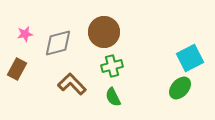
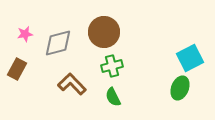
green ellipse: rotated 20 degrees counterclockwise
